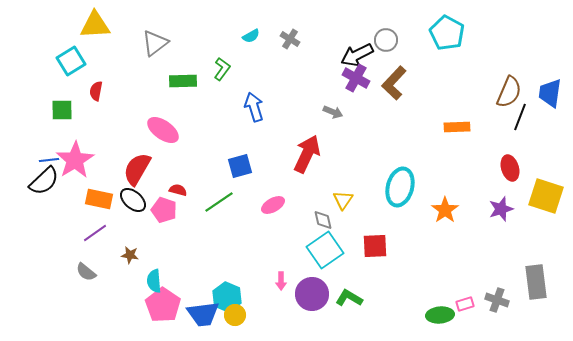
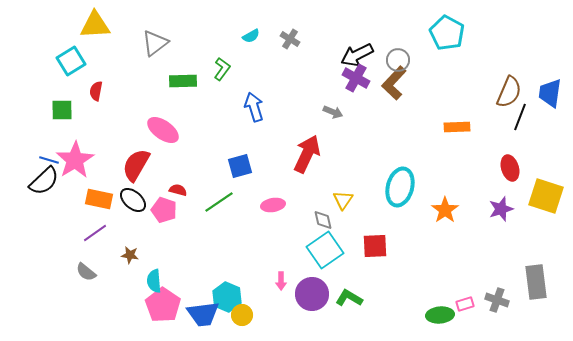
gray circle at (386, 40): moved 12 px right, 20 px down
blue line at (49, 160): rotated 24 degrees clockwise
red semicircle at (137, 169): moved 1 px left, 4 px up
pink ellipse at (273, 205): rotated 20 degrees clockwise
yellow circle at (235, 315): moved 7 px right
